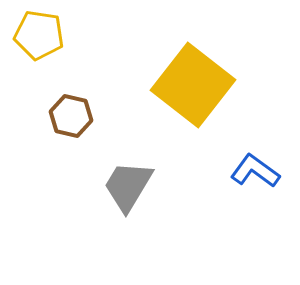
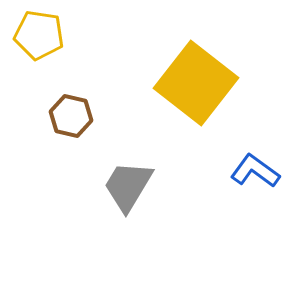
yellow square: moved 3 px right, 2 px up
